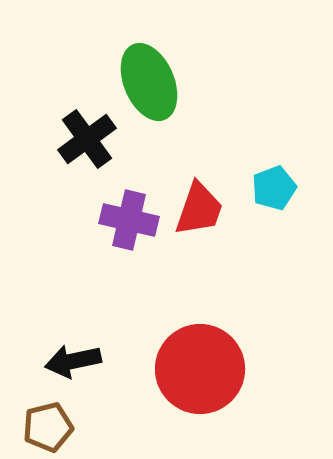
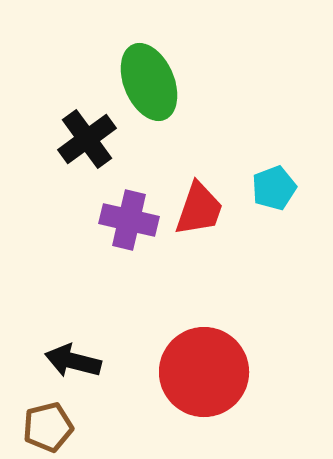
black arrow: rotated 26 degrees clockwise
red circle: moved 4 px right, 3 px down
